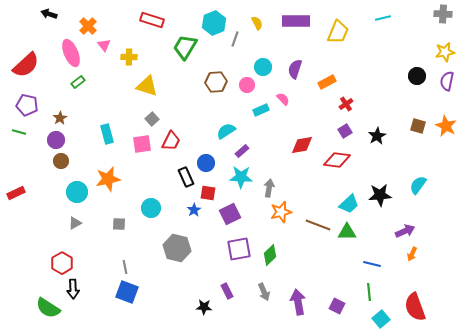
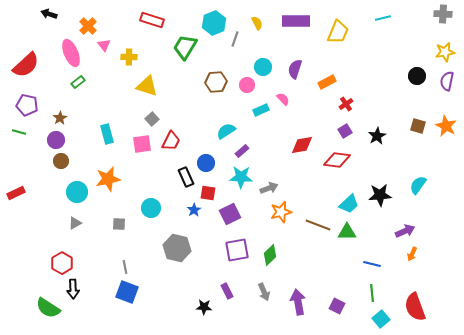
gray arrow at (269, 188): rotated 60 degrees clockwise
purple square at (239, 249): moved 2 px left, 1 px down
green line at (369, 292): moved 3 px right, 1 px down
